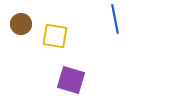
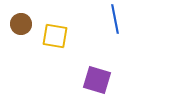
purple square: moved 26 px right
